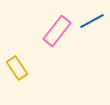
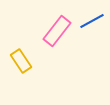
yellow rectangle: moved 4 px right, 7 px up
